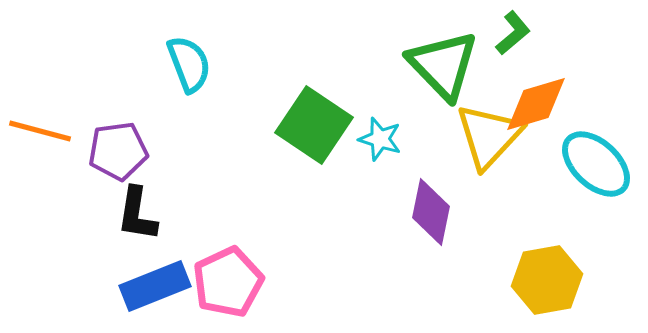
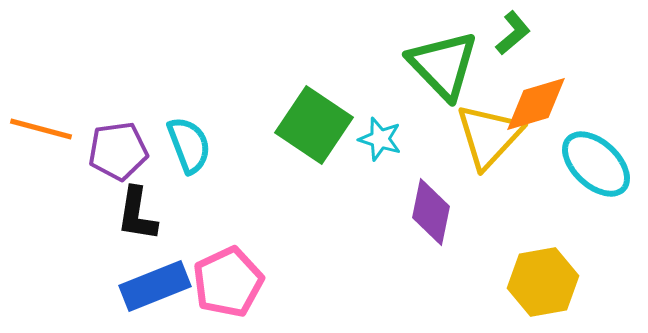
cyan semicircle: moved 81 px down
orange line: moved 1 px right, 2 px up
yellow hexagon: moved 4 px left, 2 px down
